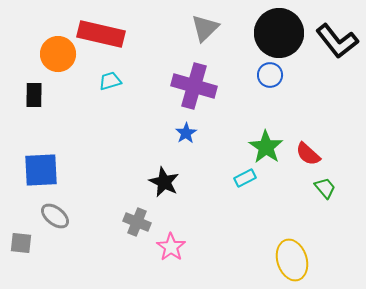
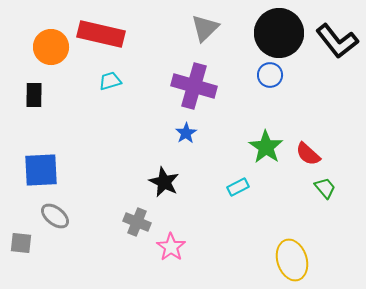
orange circle: moved 7 px left, 7 px up
cyan rectangle: moved 7 px left, 9 px down
